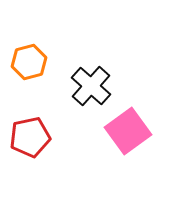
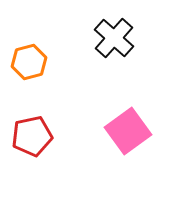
black cross: moved 23 px right, 48 px up
red pentagon: moved 2 px right, 1 px up
